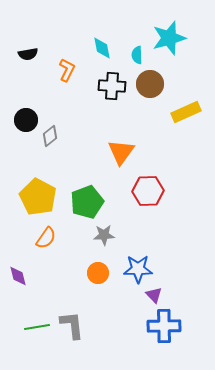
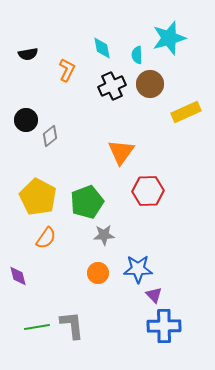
black cross: rotated 28 degrees counterclockwise
